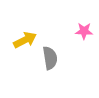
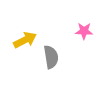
gray semicircle: moved 1 px right, 1 px up
